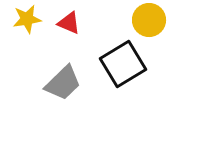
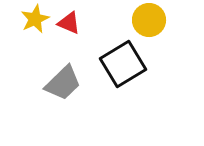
yellow star: moved 8 px right; rotated 16 degrees counterclockwise
